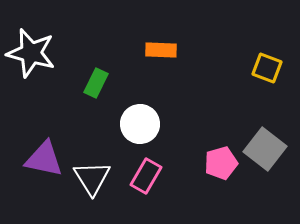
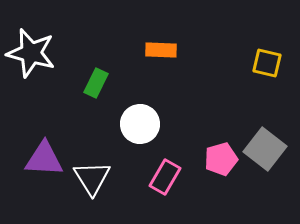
yellow square: moved 5 px up; rotated 8 degrees counterclockwise
purple triangle: rotated 9 degrees counterclockwise
pink pentagon: moved 4 px up
pink rectangle: moved 19 px right, 1 px down
